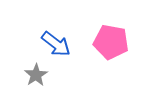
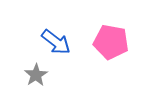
blue arrow: moved 2 px up
